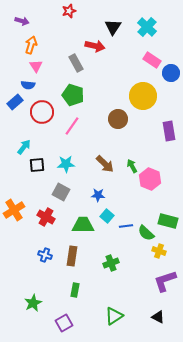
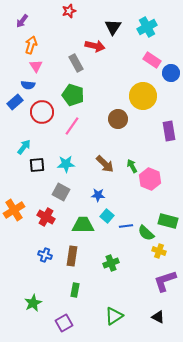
purple arrow at (22, 21): rotated 112 degrees clockwise
cyan cross at (147, 27): rotated 18 degrees clockwise
